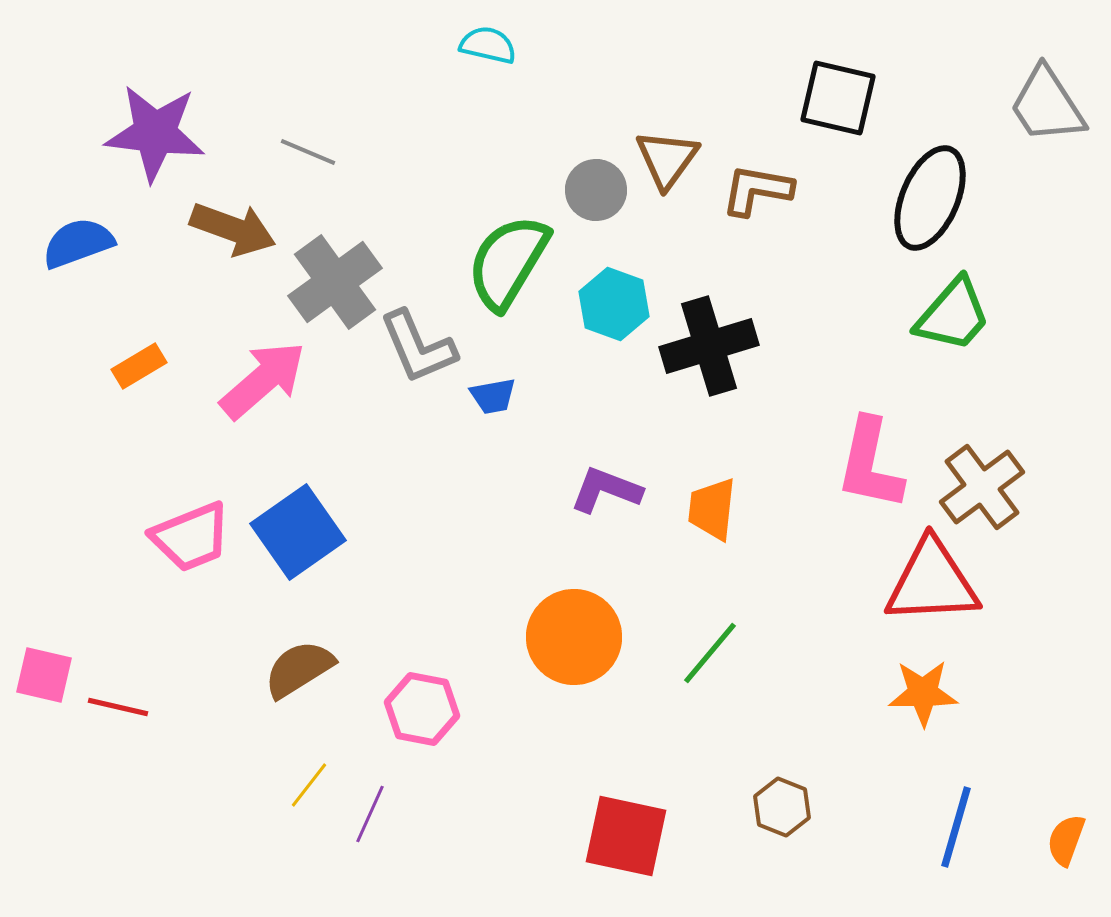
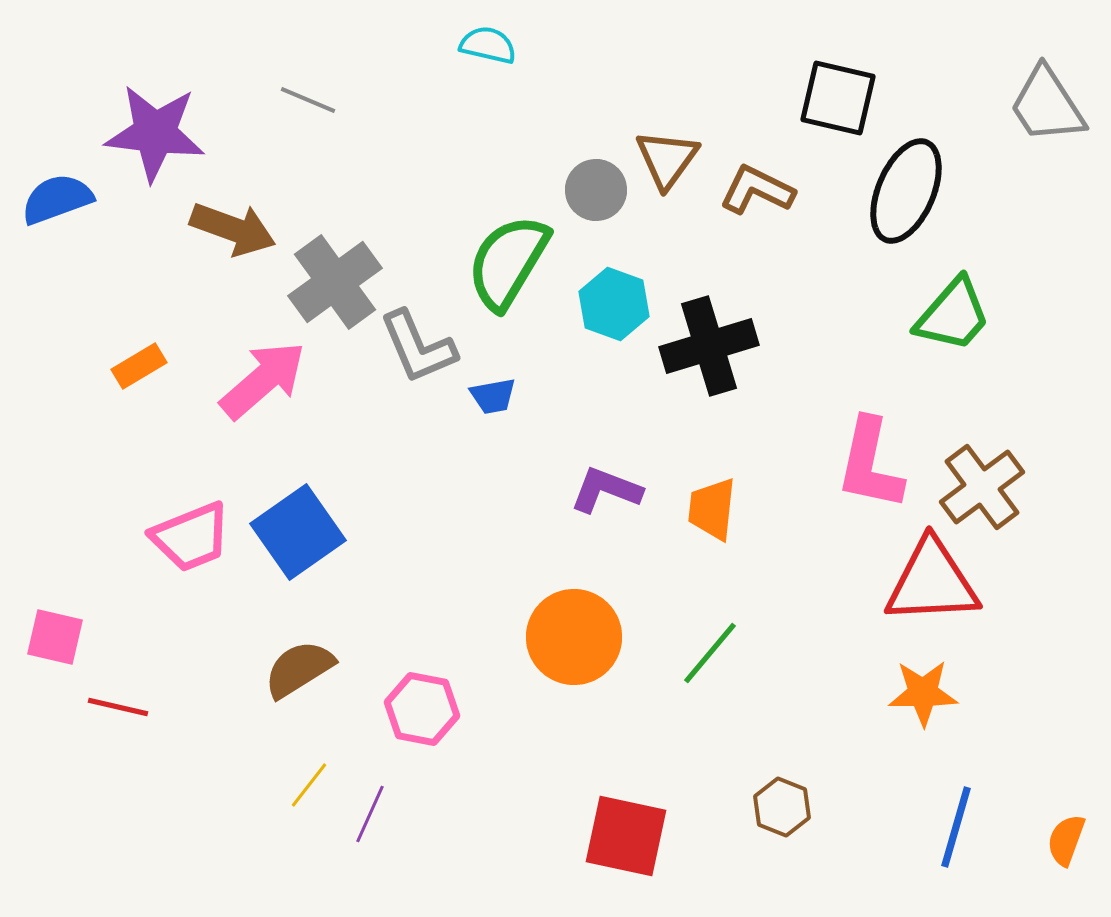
gray line: moved 52 px up
brown L-shape: rotated 16 degrees clockwise
black ellipse: moved 24 px left, 7 px up
blue semicircle: moved 21 px left, 44 px up
pink square: moved 11 px right, 38 px up
